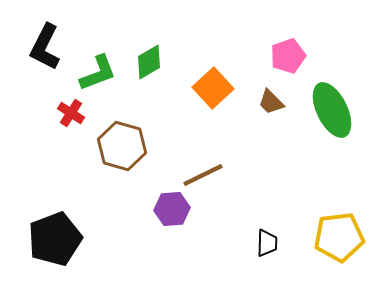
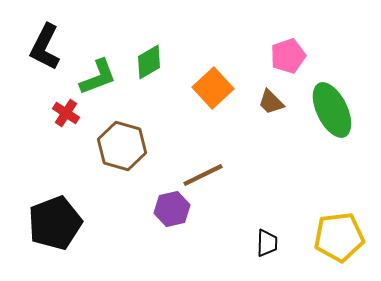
green L-shape: moved 4 px down
red cross: moved 5 px left
purple hexagon: rotated 8 degrees counterclockwise
black pentagon: moved 16 px up
